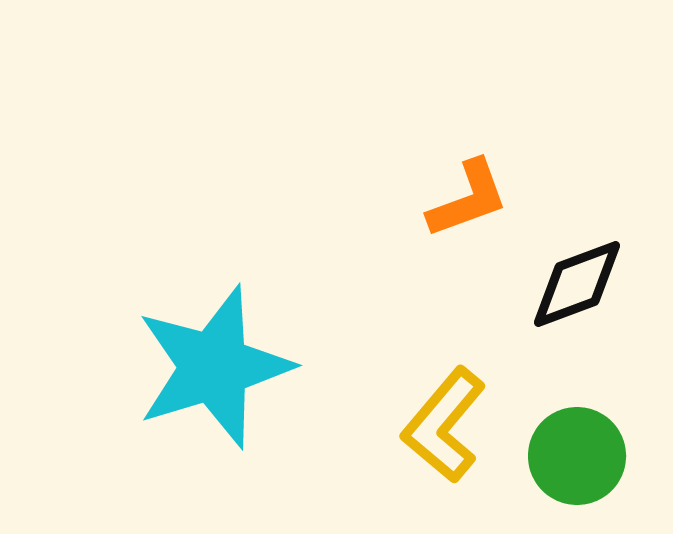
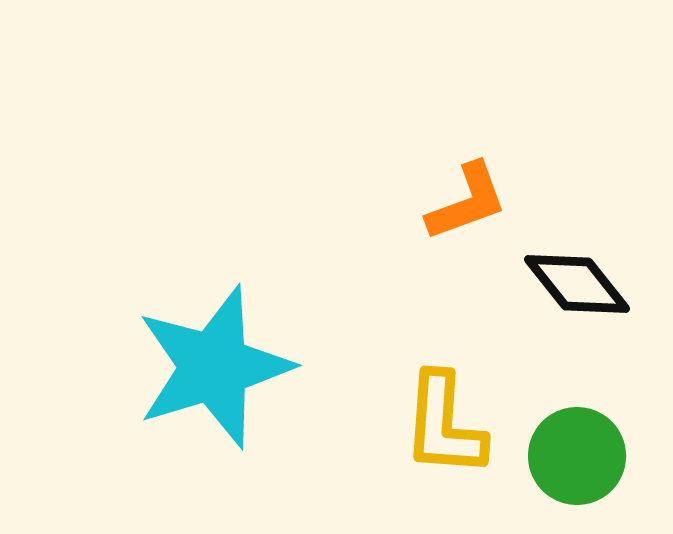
orange L-shape: moved 1 px left, 3 px down
black diamond: rotated 72 degrees clockwise
yellow L-shape: rotated 36 degrees counterclockwise
